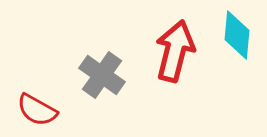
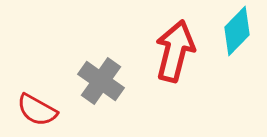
cyan diamond: moved 4 px up; rotated 39 degrees clockwise
gray cross: moved 1 px left, 6 px down
